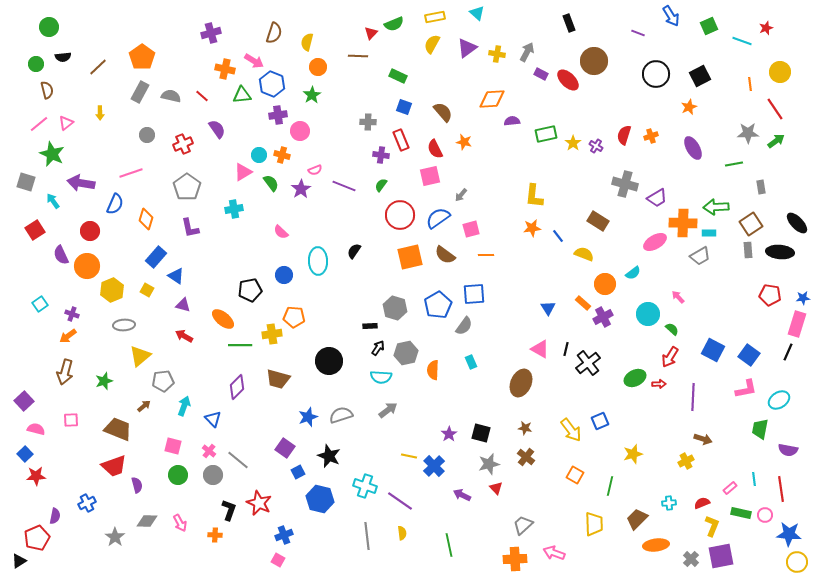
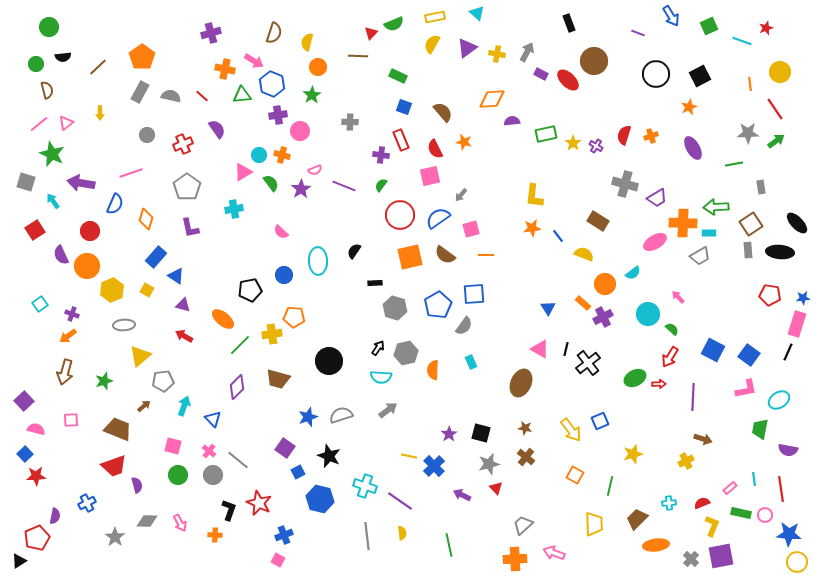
gray cross at (368, 122): moved 18 px left
black rectangle at (370, 326): moved 5 px right, 43 px up
green line at (240, 345): rotated 45 degrees counterclockwise
